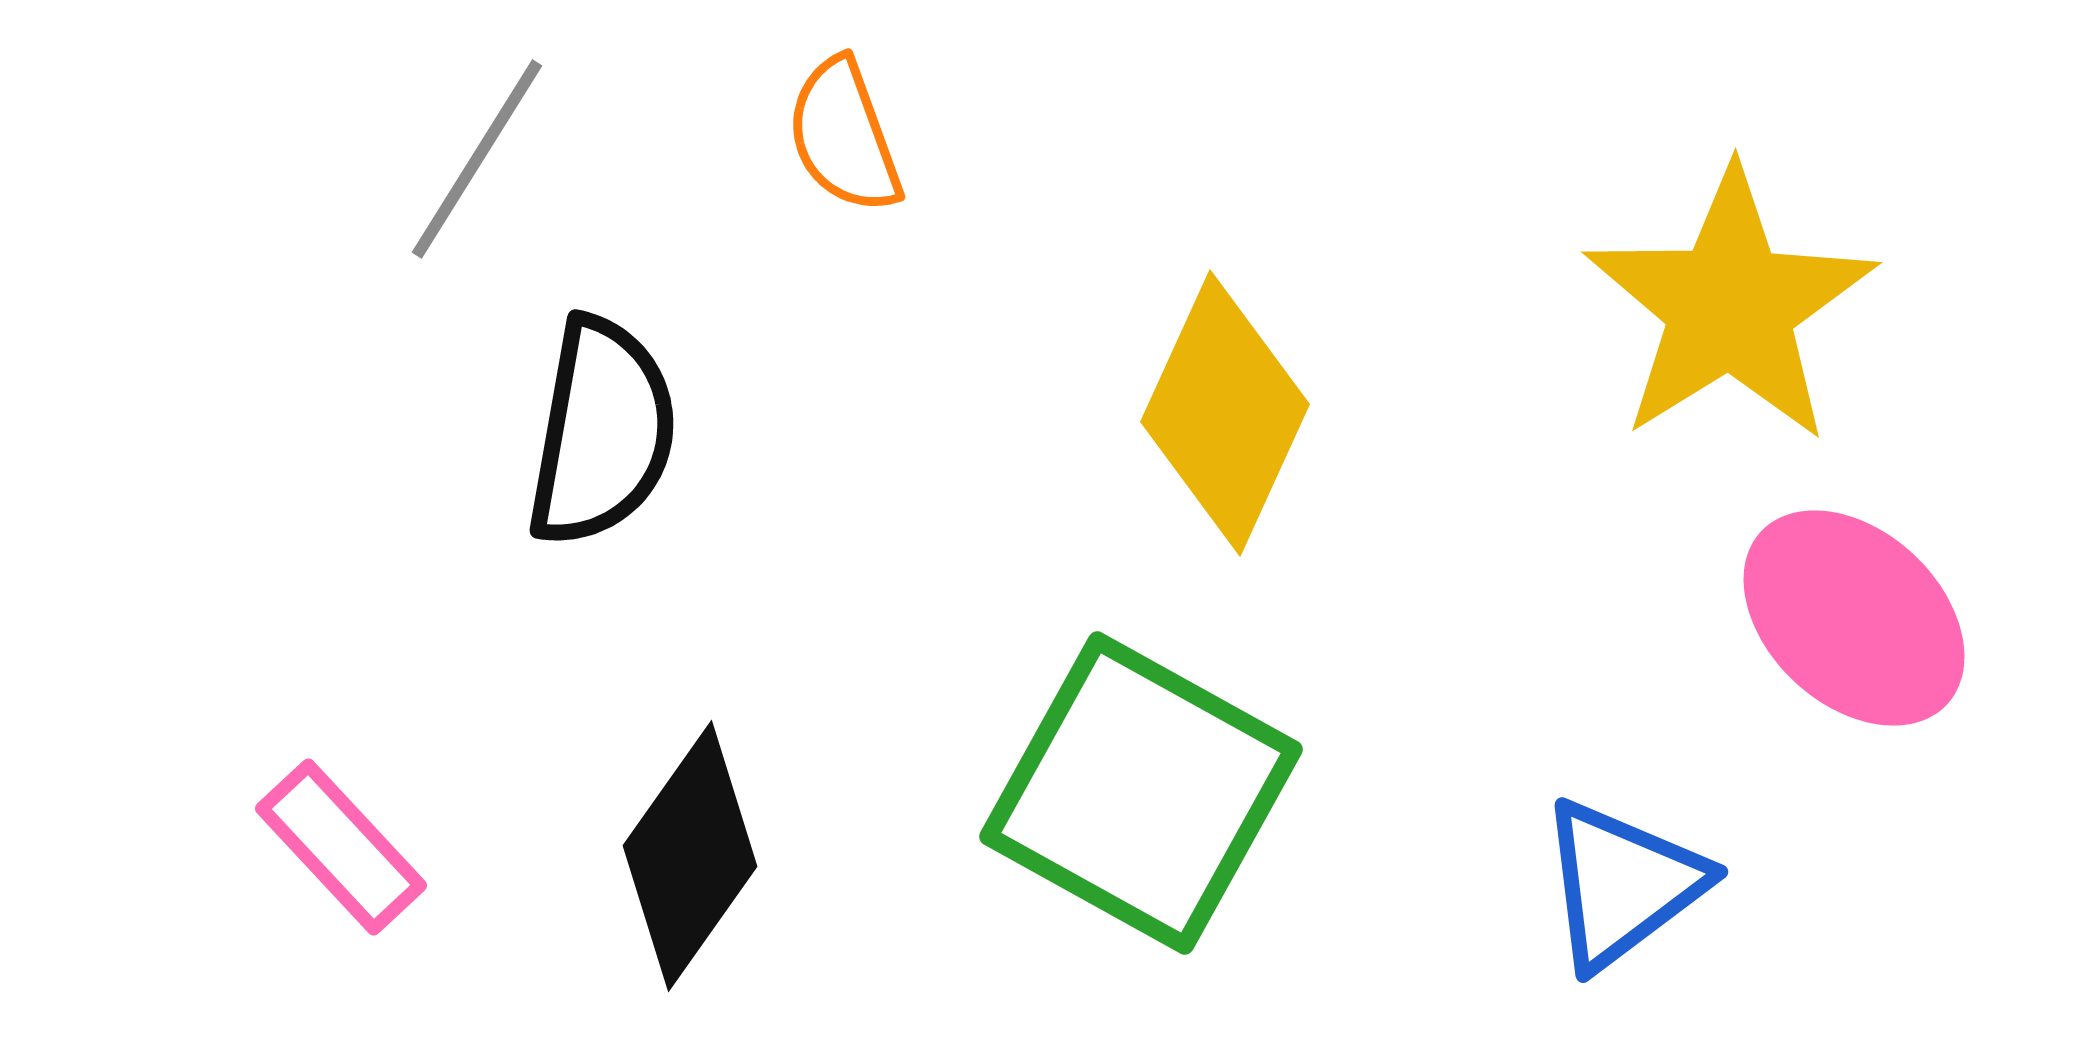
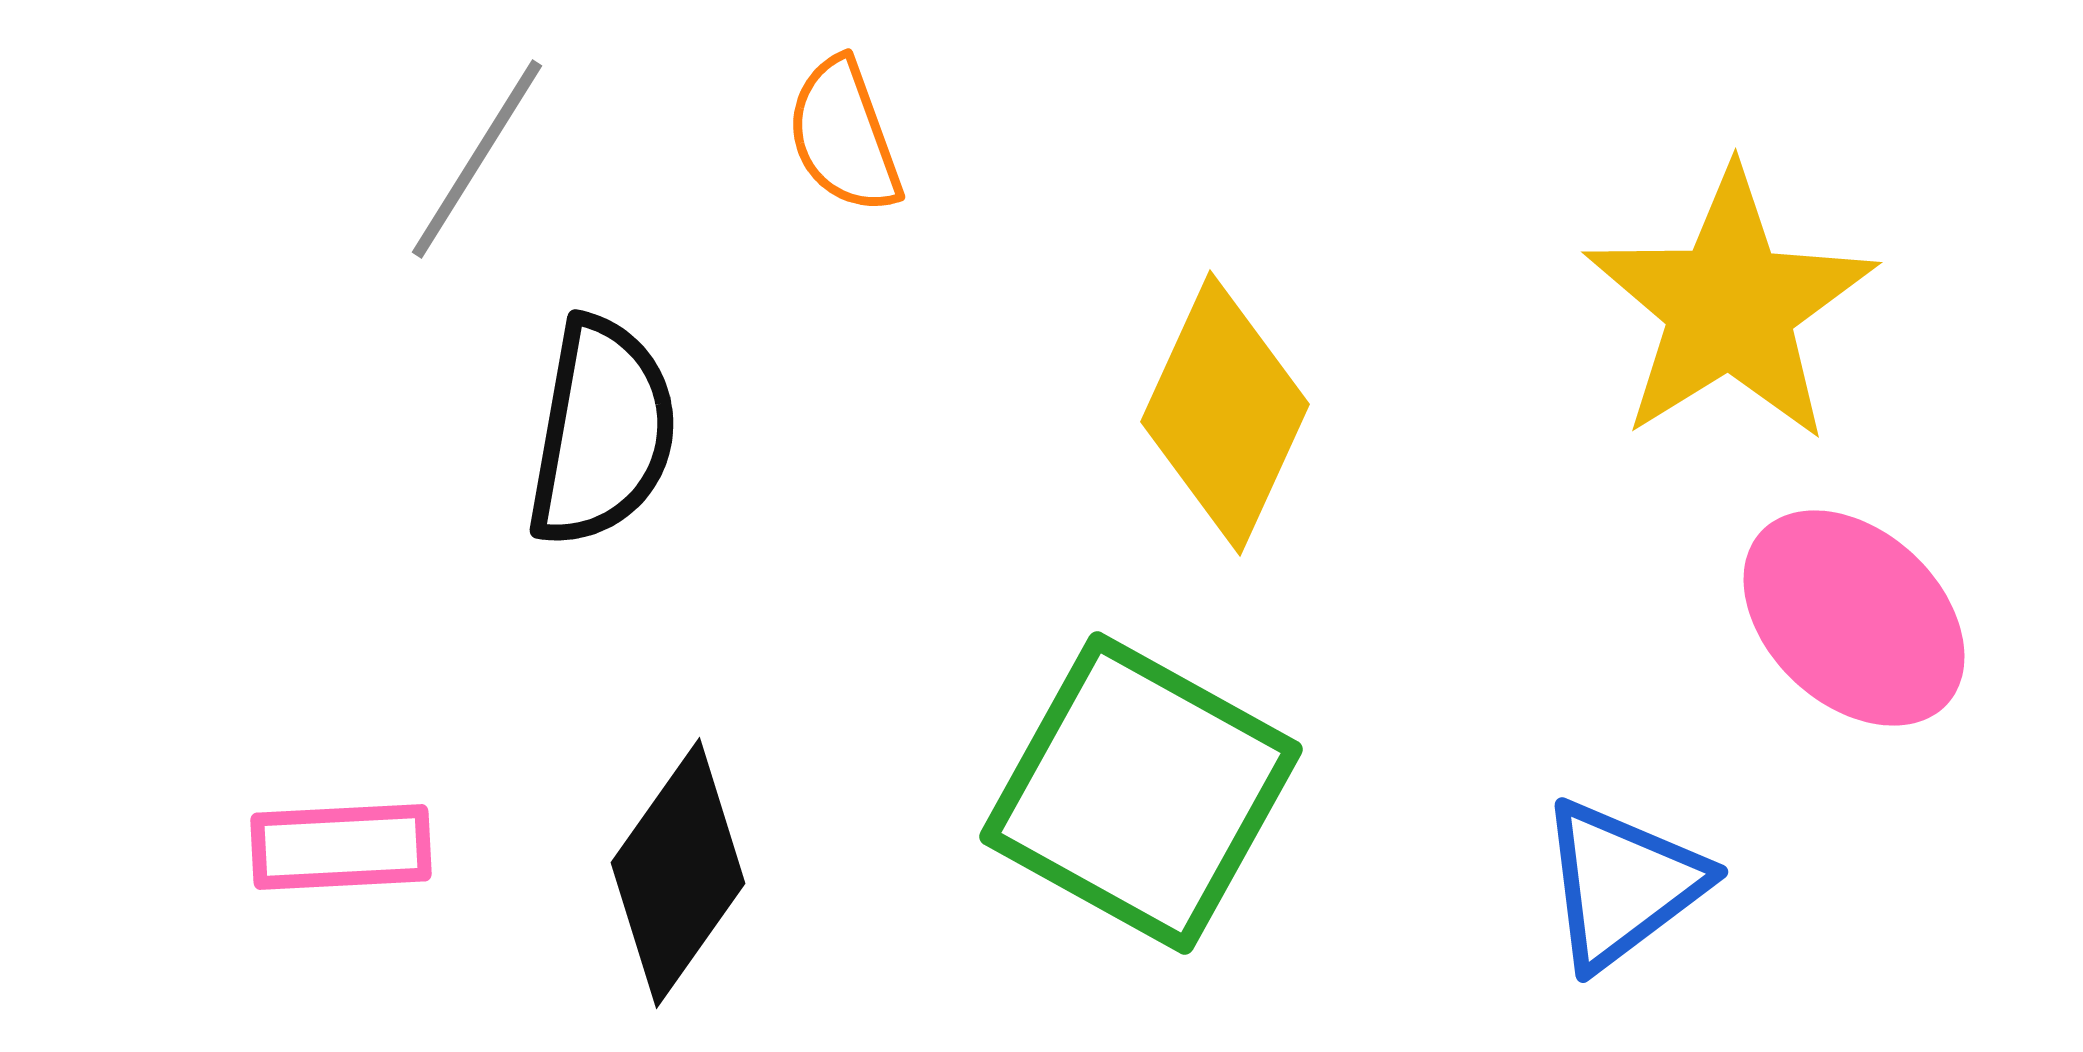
pink rectangle: rotated 50 degrees counterclockwise
black diamond: moved 12 px left, 17 px down
